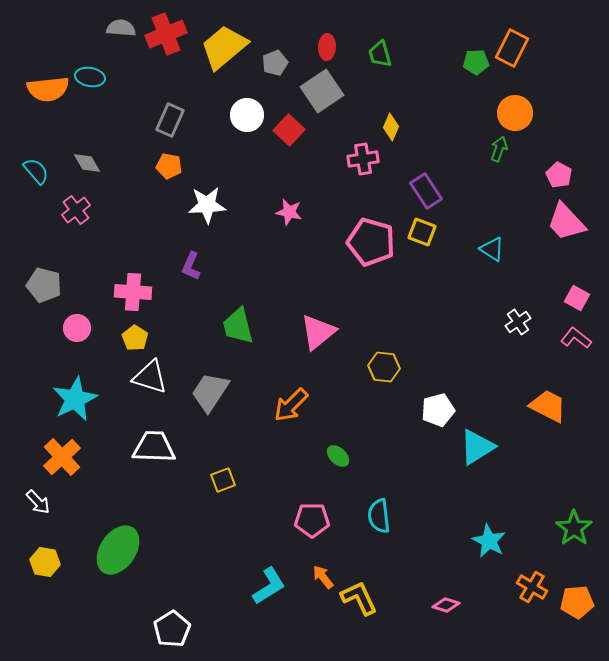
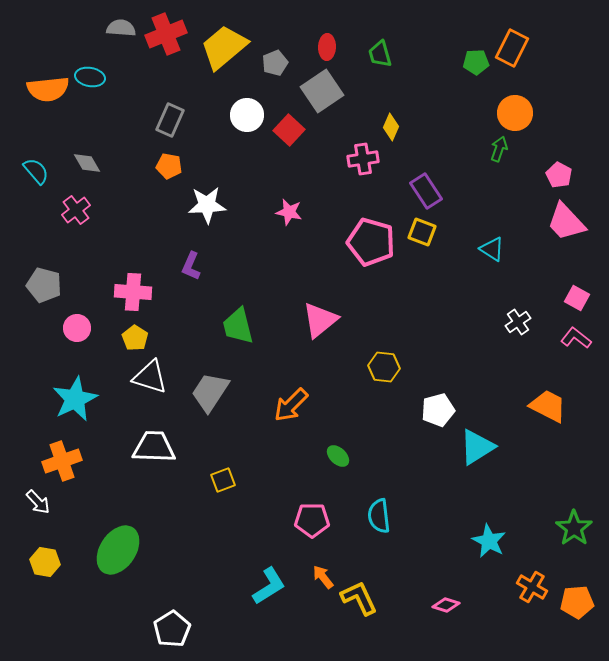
pink triangle at (318, 332): moved 2 px right, 12 px up
orange cross at (62, 457): moved 4 px down; rotated 24 degrees clockwise
